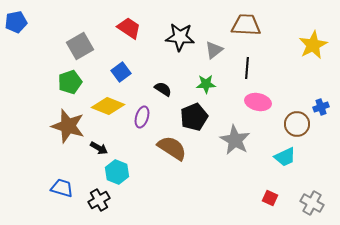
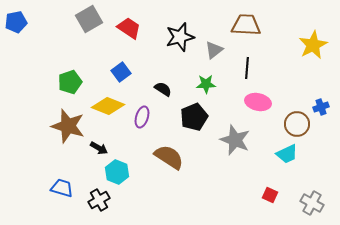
black star: rotated 20 degrees counterclockwise
gray square: moved 9 px right, 27 px up
gray star: rotated 8 degrees counterclockwise
brown semicircle: moved 3 px left, 9 px down
cyan trapezoid: moved 2 px right, 3 px up
red square: moved 3 px up
